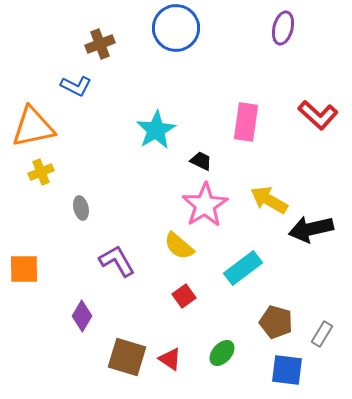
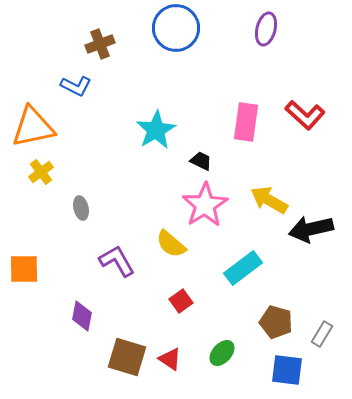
purple ellipse: moved 17 px left, 1 px down
red L-shape: moved 13 px left
yellow cross: rotated 15 degrees counterclockwise
yellow semicircle: moved 8 px left, 2 px up
red square: moved 3 px left, 5 px down
purple diamond: rotated 20 degrees counterclockwise
